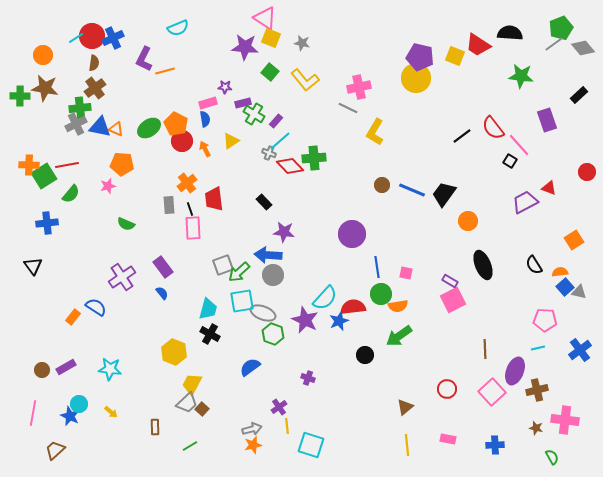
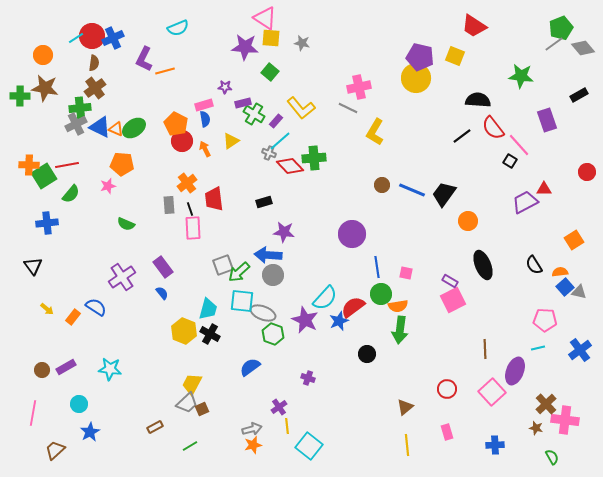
black semicircle at (510, 33): moved 32 px left, 67 px down
yellow square at (271, 38): rotated 18 degrees counterclockwise
red trapezoid at (478, 45): moved 4 px left, 19 px up
yellow L-shape at (305, 80): moved 4 px left, 28 px down
black rectangle at (579, 95): rotated 12 degrees clockwise
pink rectangle at (208, 103): moved 4 px left, 2 px down
blue triangle at (100, 127): rotated 15 degrees clockwise
green ellipse at (149, 128): moved 15 px left
red triangle at (549, 188): moved 5 px left, 1 px down; rotated 21 degrees counterclockwise
black rectangle at (264, 202): rotated 63 degrees counterclockwise
cyan square at (242, 301): rotated 15 degrees clockwise
red semicircle at (353, 307): rotated 30 degrees counterclockwise
green arrow at (399, 336): moved 1 px right, 6 px up; rotated 48 degrees counterclockwise
yellow hexagon at (174, 352): moved 10 px right, 21 px up
black circle at (365, 355): moved 2 px right, 1 px up
brown cross at (537, 390): moved 9 px right, 14 px down; rotated 30 degrees counterclockwise
brown square at (202, 409): rotated 24 degrees clockwise
yellow arrow at (111, 412): moved 64 px left, 103 px up
blue star at (70, 416): moved 20 px right, 16 px down; rotated 18 degrees clockwise
brown rectangle at (155, 427): rotated 63 degrees clockwise
pink rectangle at (448, 439): moved 1 px left, 7 px up; rotated 63 degrees clockwise
cyan square at (311, 445): moved 2 px left, 1 px down; rotated 20 degrees clockwise
